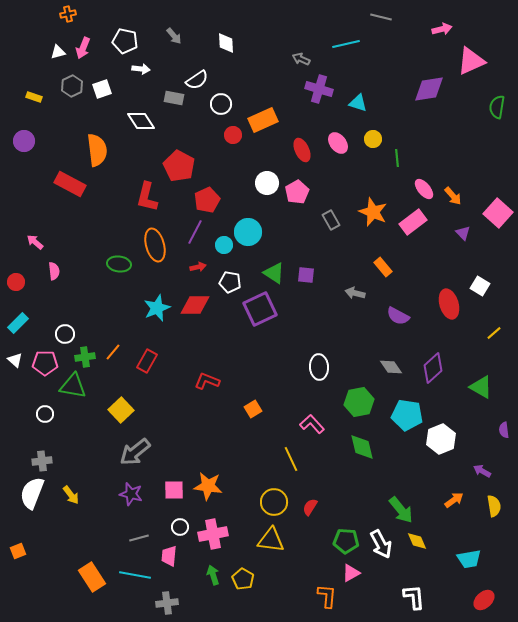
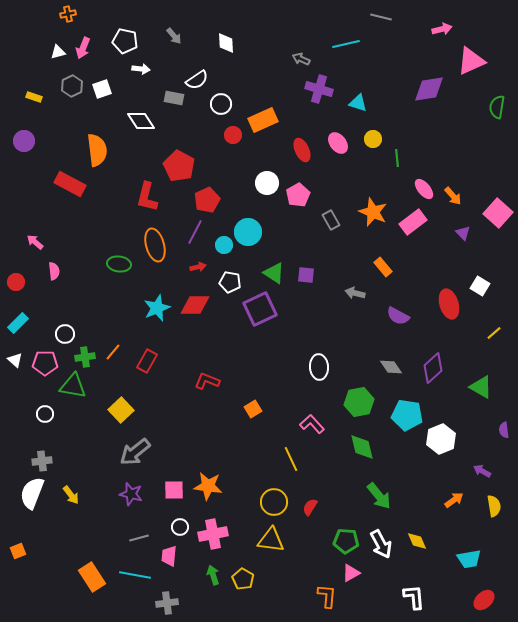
pink pentagon at (297, 192): moved 1 px right, 3 px down
green arrow at (401, 510): moved 22 px left, 14 px up
